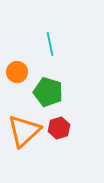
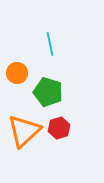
orange circle: moved 1 px down
